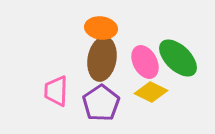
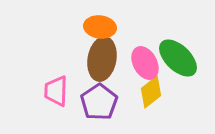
orange ellipse: moved 1 px left, 1 px up
pink ellipse: moved 1 px down
yellow diamond: rotated 64 degrees counterclockwise
purple pentagon: moved 2 px left, 1 px up
